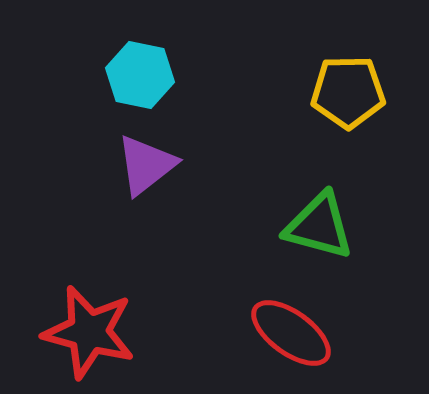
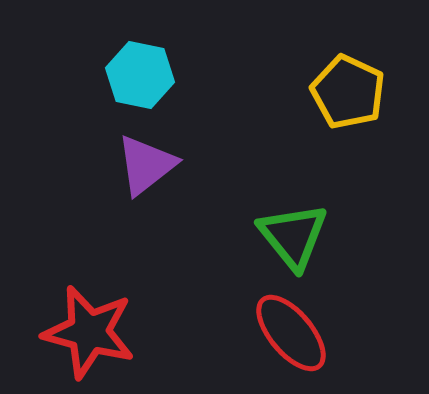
yellow pentagon: rotated 26 degrees clockwise
green triangle: moved 26 px left, 10 px down; rotated 36 degrees clockwise
red ellipse: rotated 14 degrees clockwise
